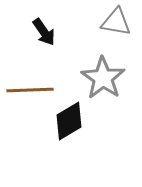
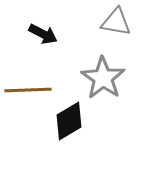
black arrow: moved 1 px left, 2 px down; rotated 28 degrees counterclockwise
brown line: moved 2 px left
